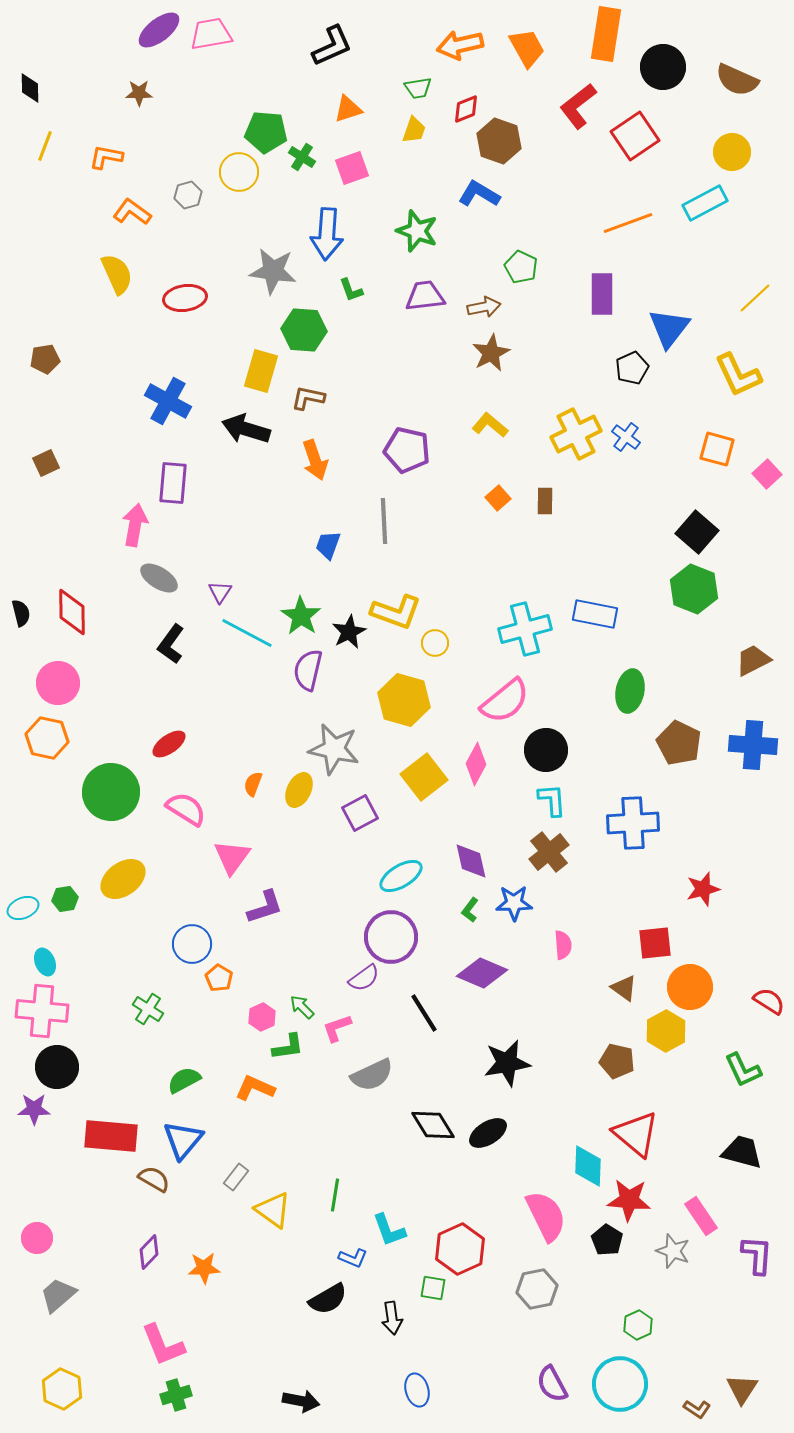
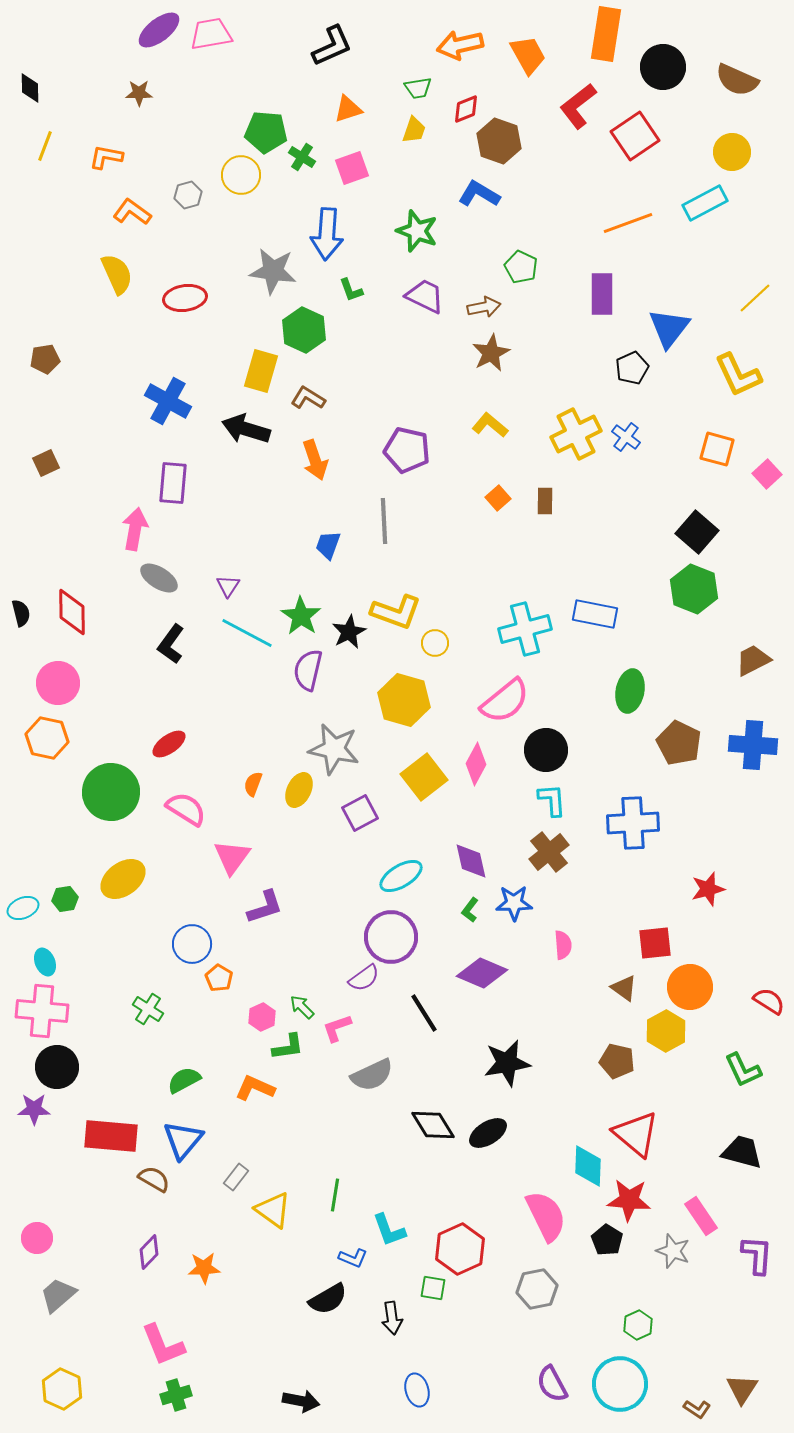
orange trapezoid at (527, 48): moved 1 px right, 7 px down
yellow circle at (239, 172): moved 2 px right, 3 px down
purple trapezoid at (425, 296): rotated 33 degrees clockwise
green hexagon at (304, 330): rotated 21 degrees clockwise
brown L-shape at (308, 398): rotated 20 degrees clockwise
pink arrow at (135, 525): moved 4 px down
purple triangle at (220, 592): moved 8 px right, 6 px up
red star at (703, 889): moved 5 px right
